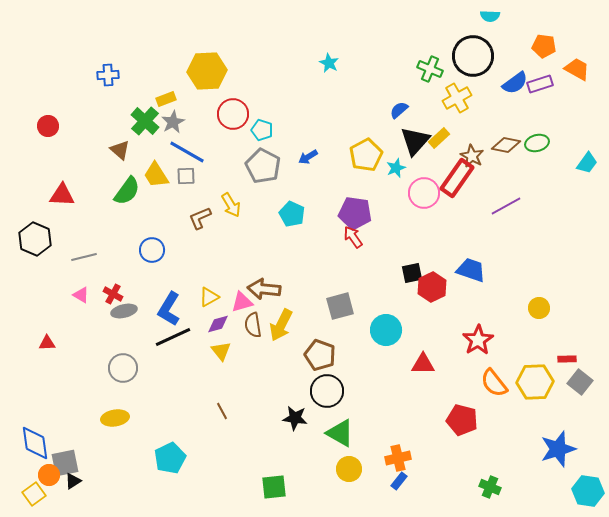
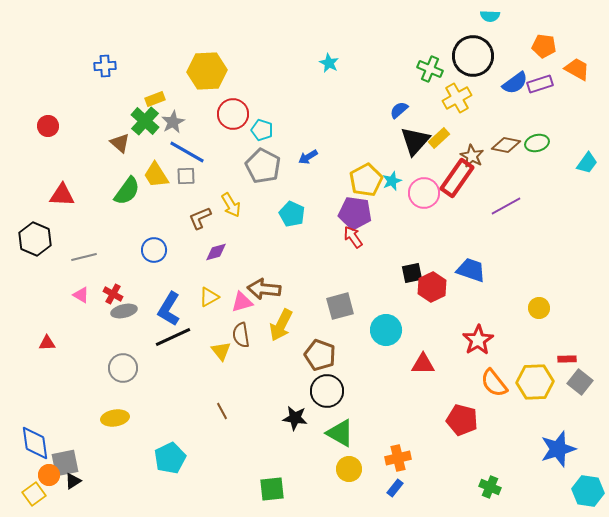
blue cross at (108, 75): moved 3 px left, 9 px up
yellow rectangle at (166, 99): moved 11 px left
brown triangle at (120, 150): moved 7 px up
yellow pentagon at (366, 155): moved 25 px down
cyan star at (396, 168): moved 4 px left, 13 px down
blue circle at (152, 250): moved 2 px right
purple diamond at (218, 324): moved 2 px left, 72 px up
brown semicircle at (253, 325): moved 12 px left, 10 px down
blue rectangle at (399, 481): moved 4 px left, 7 px down
green square at (274, 487): moved 2 px left, 2 px down
